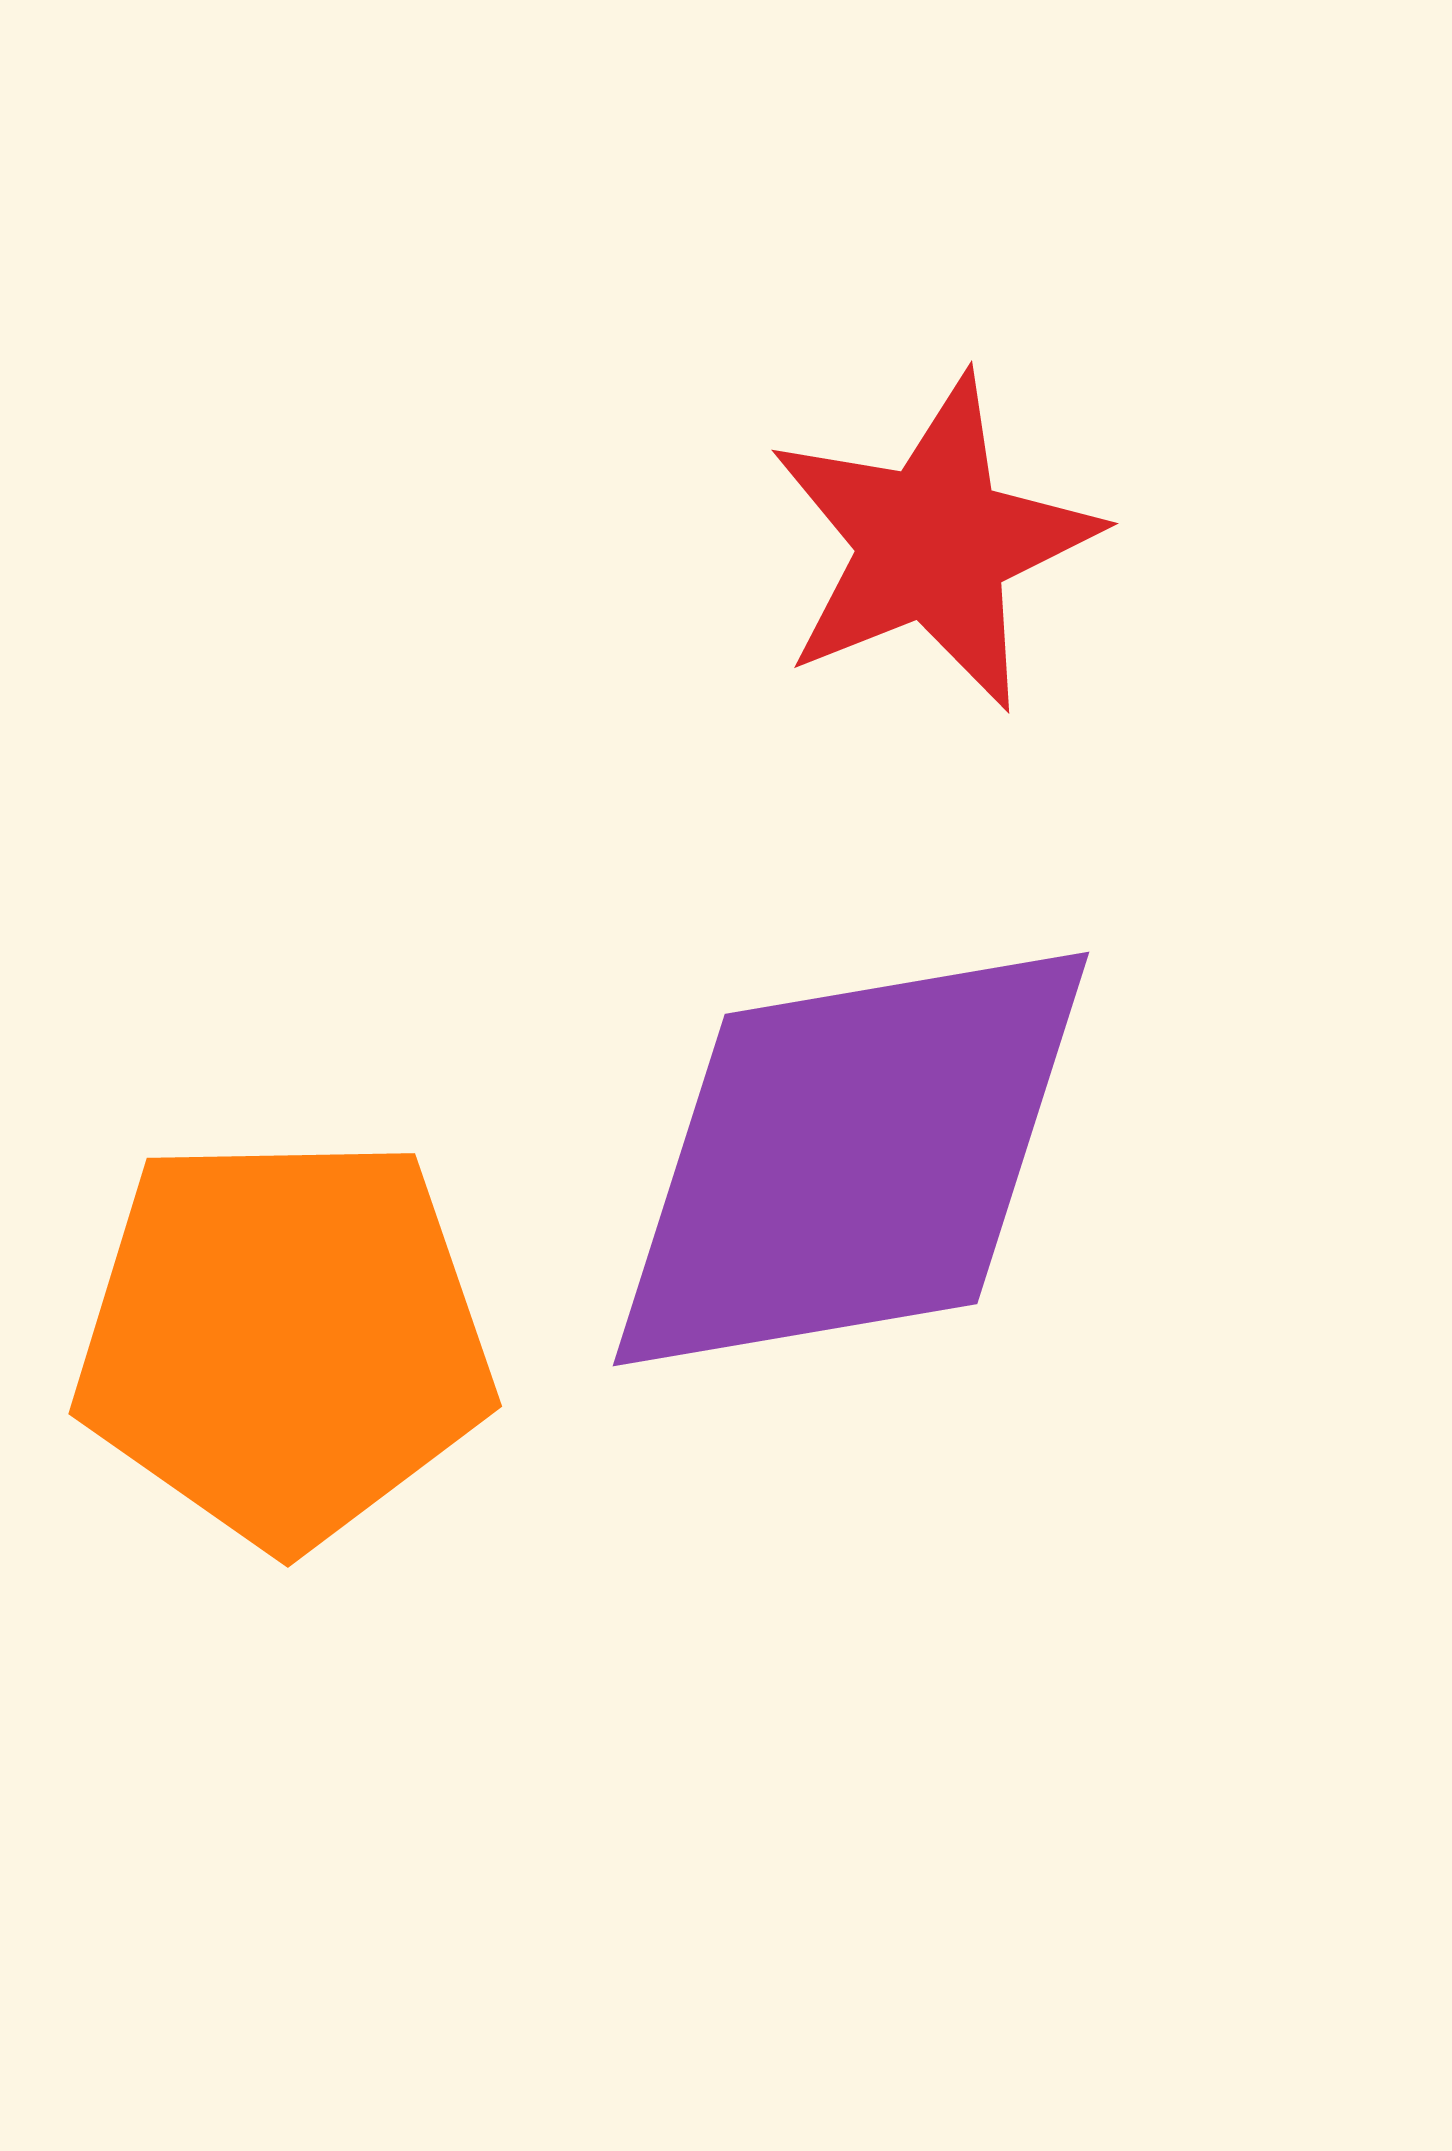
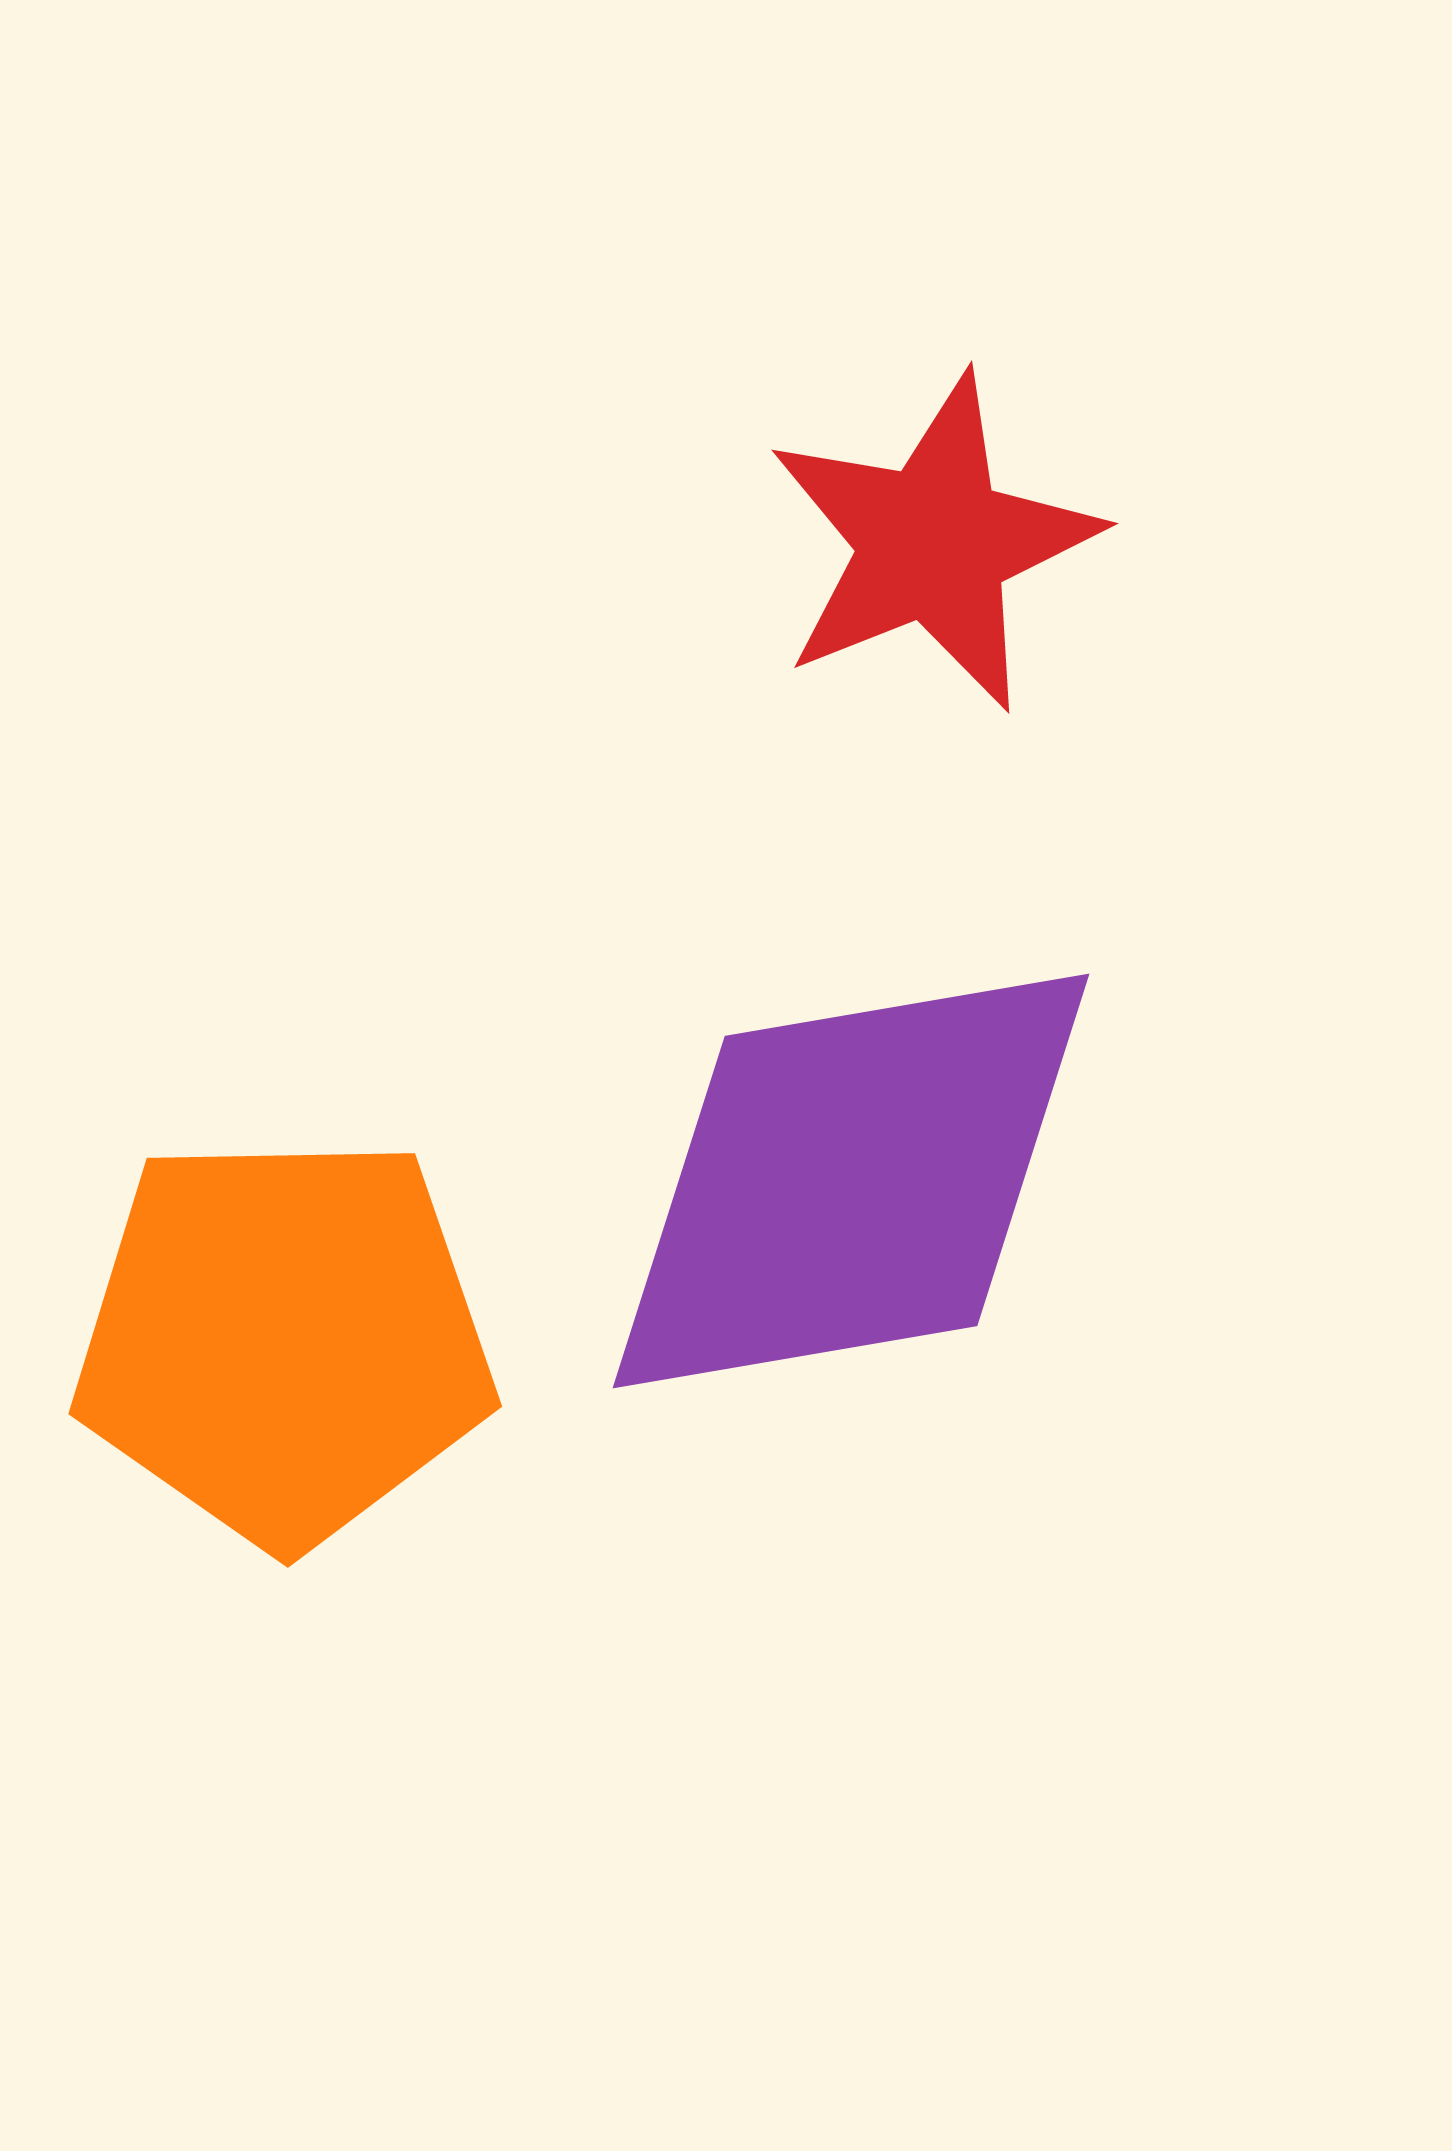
purple diamond: moved 22 px down
